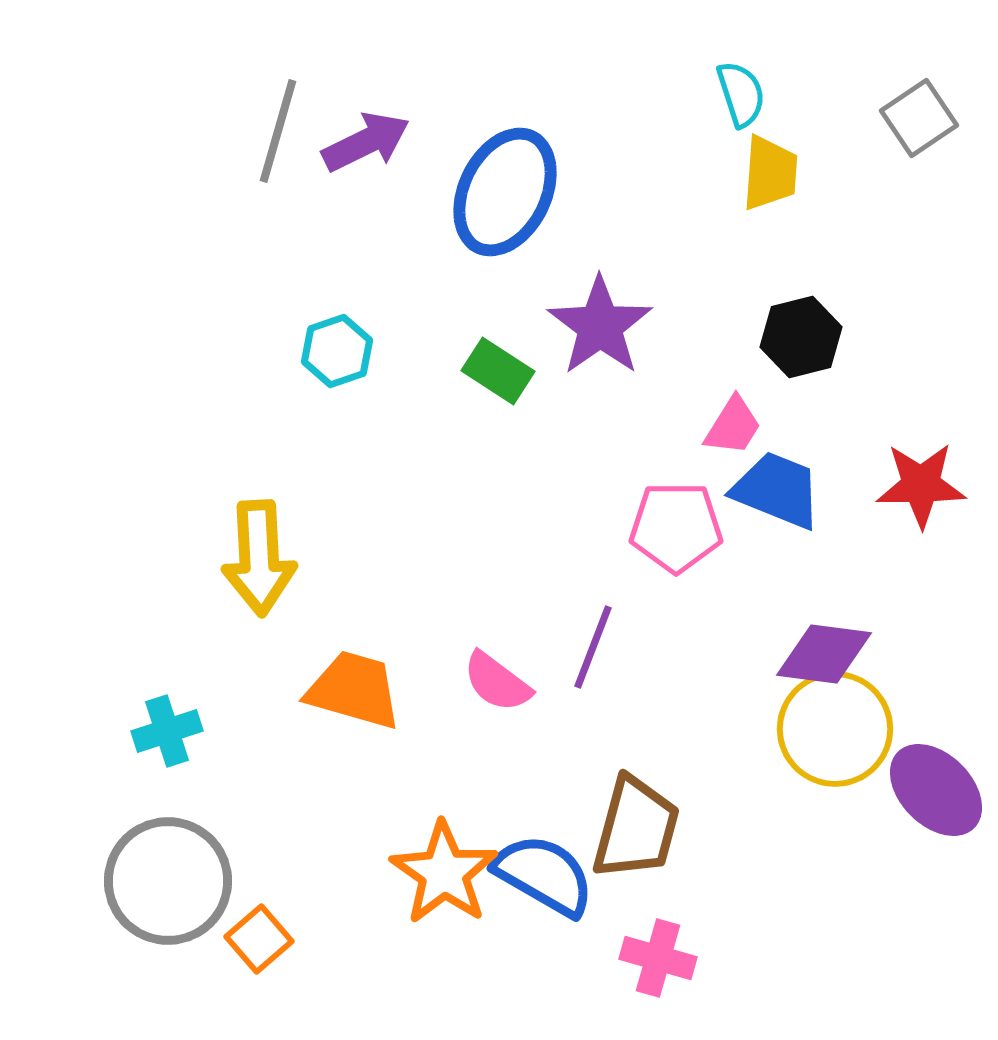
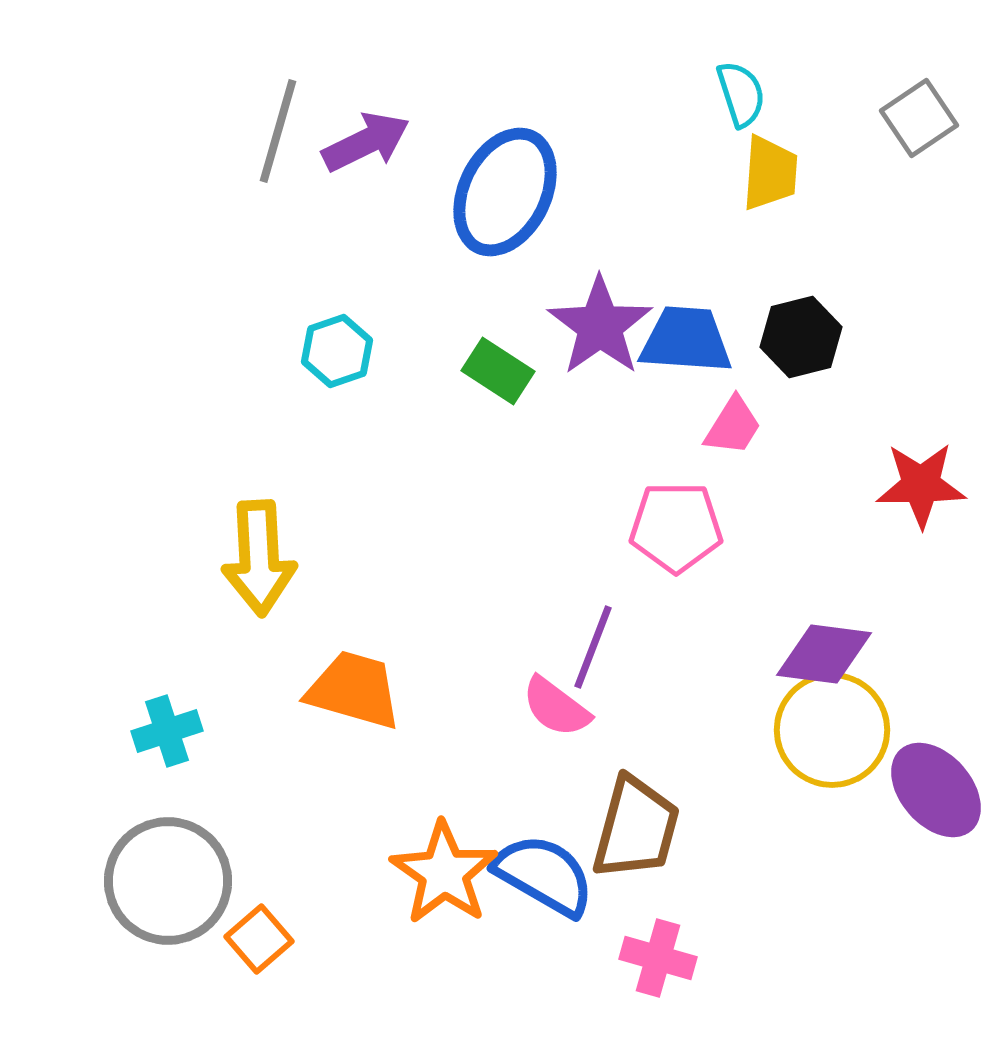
blue trapezoid: moved 91 px left, 150 px up; rotated 18 degrees counterclockwise
pink semicircle: moved 59 px right, 25 px down
yellow circle: moved 3 px left, 1 px down
purple ellipse: rotated 4 degrees clockwise
